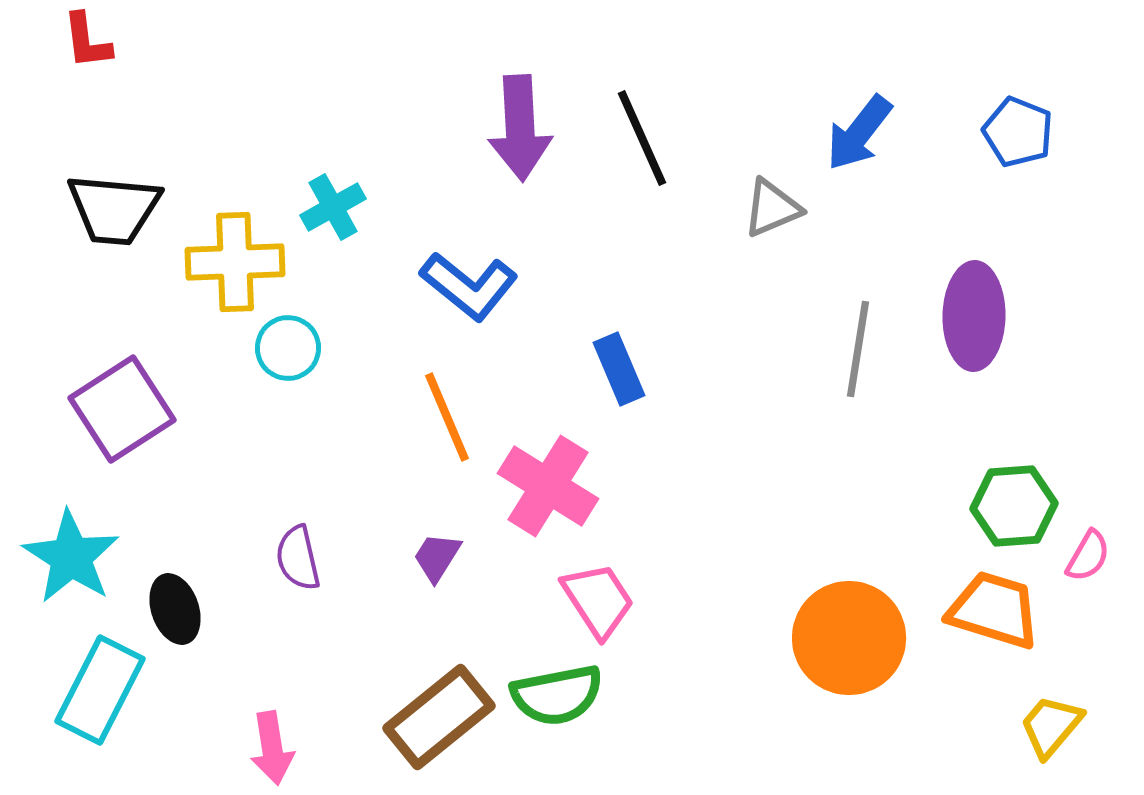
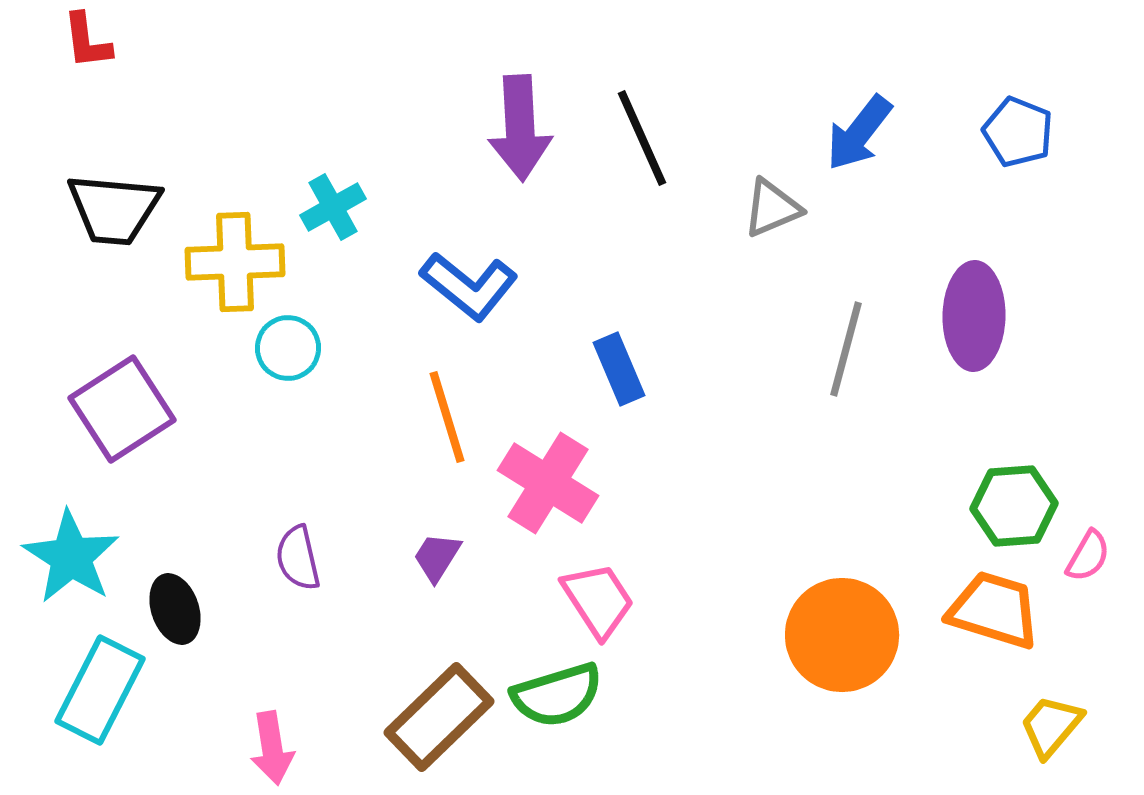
gray line: moved 12 px left; rotated 6 degrees clockwise
orange line: rotated 6 degrees clockwise
pink cross: moved 3 px up
orange circle: moved 7 px left, 3 px up
green semicircle: rotated 6 degrees counterclockwise
brown rectangle: rotated 5 degrees counterclockwise
